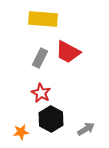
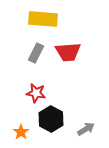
red trapezoid: rotated 32 degrees counterclockwise
gray rectangle: moved 4 px left, 5 px up
red star: moved 5 px left; rotated 18 degrees counterclockwise
orange star: rotated 28 degrees counterclockwise
